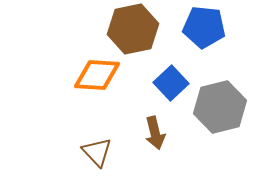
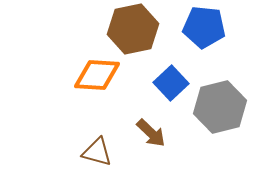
brown arrow: moved 4 px left; rotated 32 degrees counterclockwise
brown triangle: rotated 32 degrees counterclockwise
